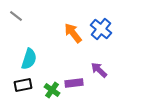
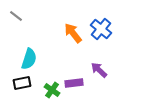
black rectangle: moved 1 px left, 2 px up
